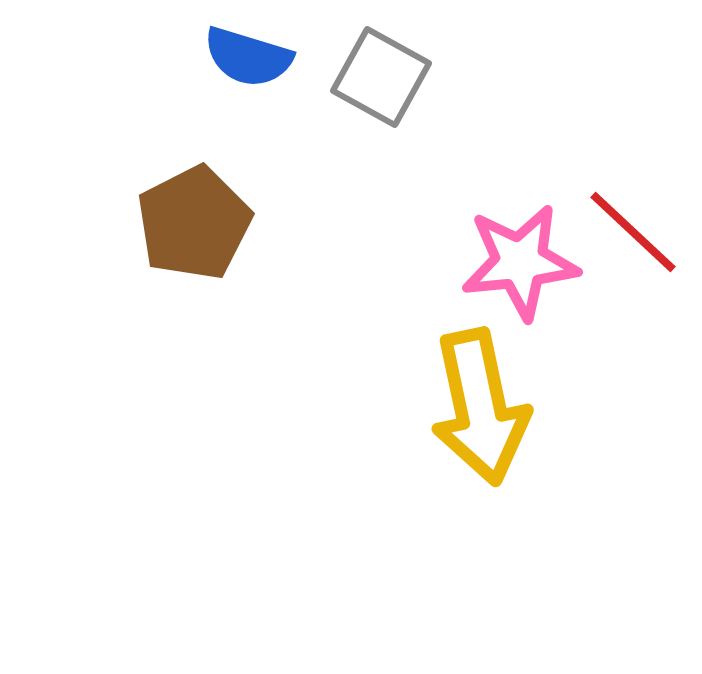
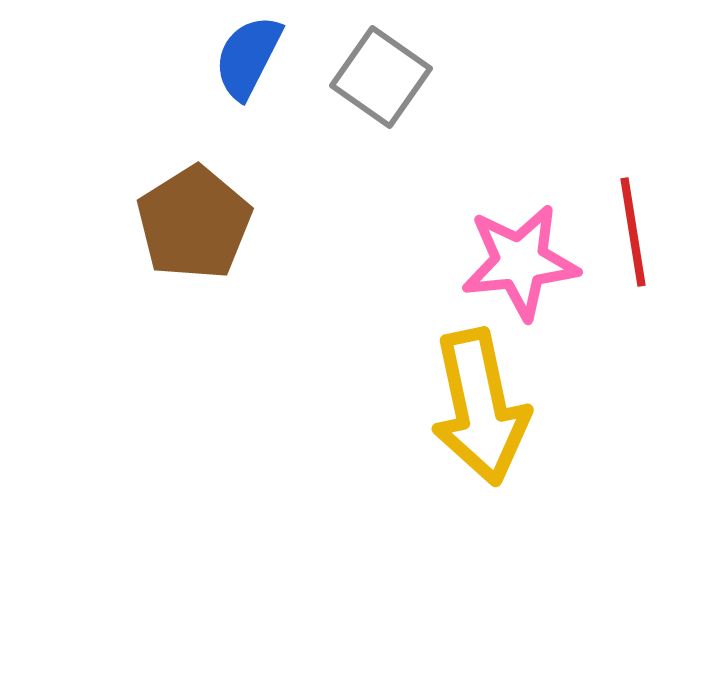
blue semicircle: rotated 100 degrees clockwise
gray square: rotated 6 degrees clockwise
brown pentagon: rotated 5 degrees counterclockwise
red line: rotated 38 degrees clockwise
